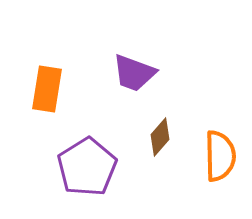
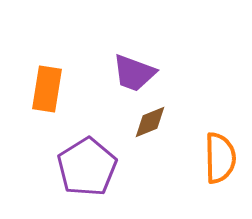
brown diamond: moved 10 px left, 15 px up; rotated 27 degrees clockwise
orange semicircle: moved 2 px down
